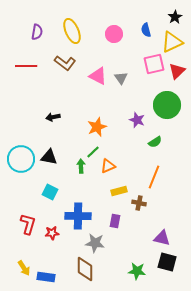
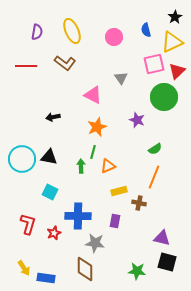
pink circle: moved 3 px down
pink triangle: moved 5 px left, 19 px down
green circle: moved 3 px left, 8 px up
green semicircle: moved 7 px down
green line: rotated 32 degrees counterclockwise
cyan circle: moved 1 px right
red star: moved 2 px right; rotated 16 degrees counterclockwise
blue rectangle: moved 1 px down
